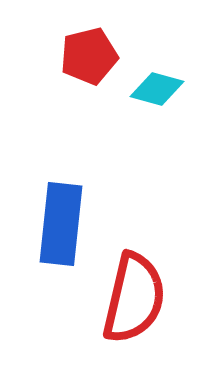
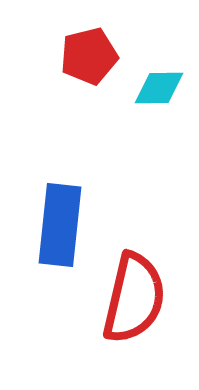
cyan diamond: moved 2 px right, 1 px up; rotated 16 degrees counterclockwise
blue rectangle: moved 1 px left, 1 px down
